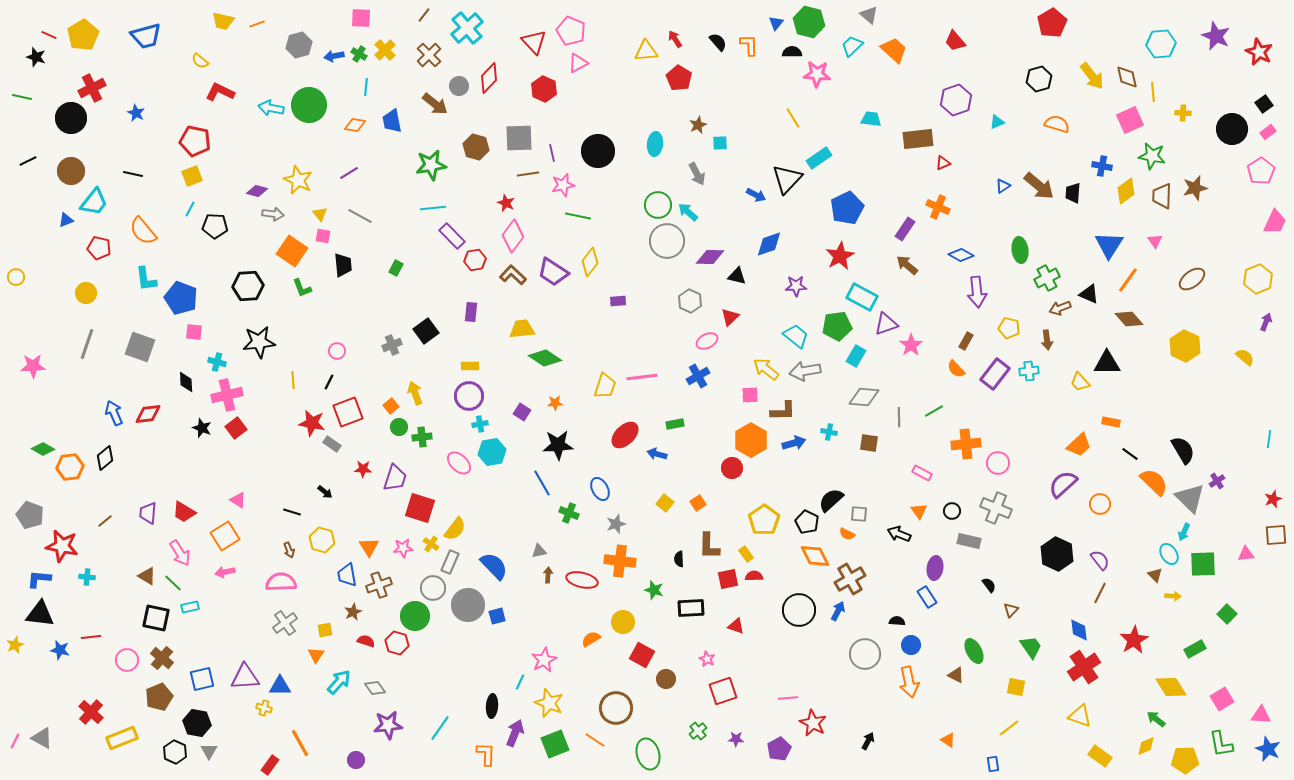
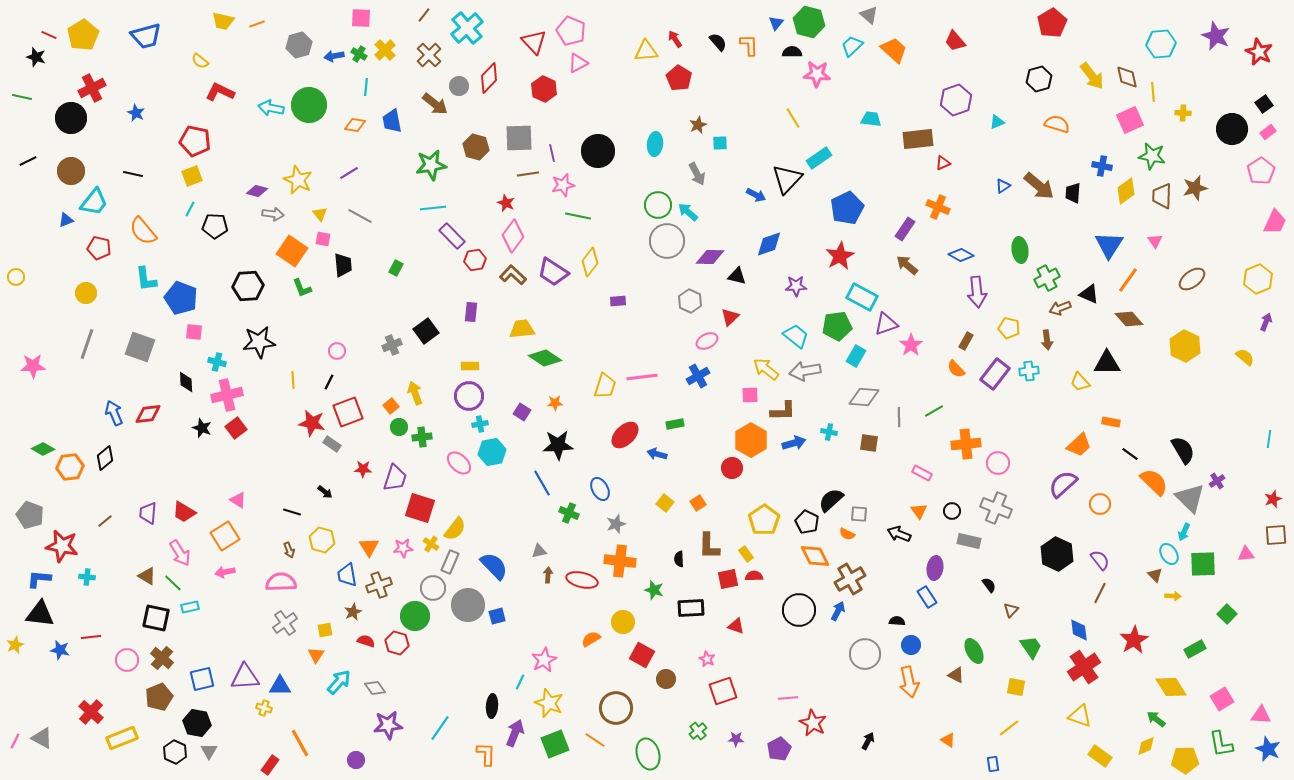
pink square at (323, 236): moved 3 px down
